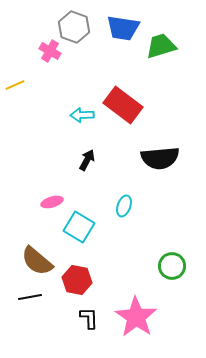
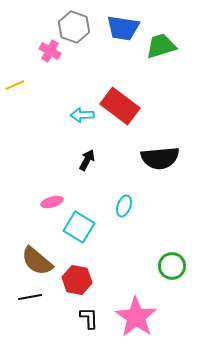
red rectangle: moved 3 px left, 1 px down
